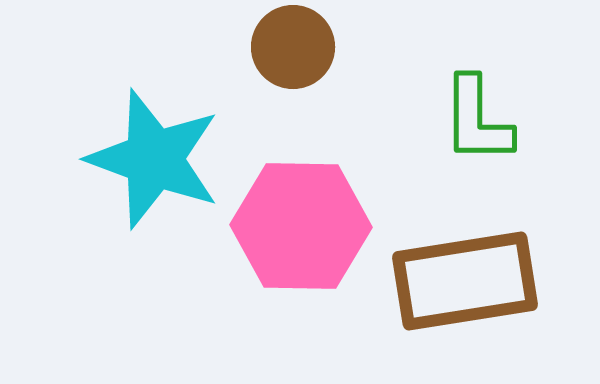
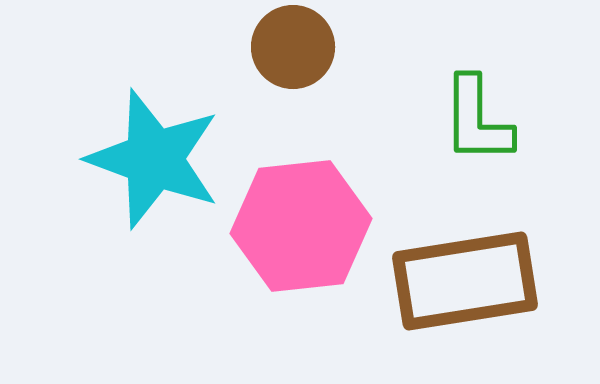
pink hexagon: rotated 7 degrees counterclockwise
